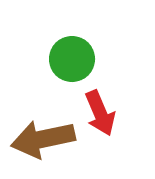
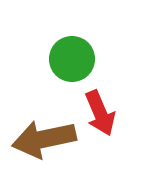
brown arrow: moved 1 px right
